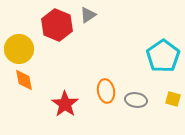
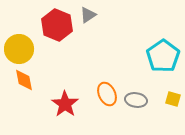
orange ellipse: moved 1 px right, 3 px down; rotated 15 degrees counterclockwise
